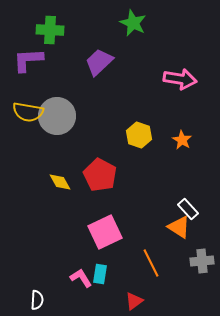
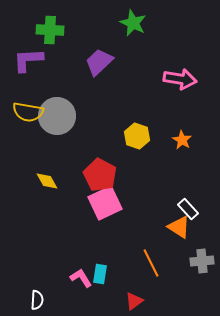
yellow hexagon: moved 2 px left, 1 px down
yellow diamond: moved 13 px left, 1 px up
pink square: moved 29 px up
